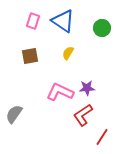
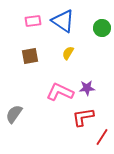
pink rectangle: rotated 63 degrees clockwise
red L-shape: moved 2 px down; rotated 25 degrees clockwise
